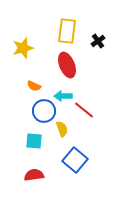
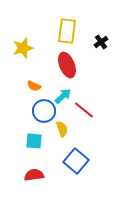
black cross: moved 3 px right, 1 px down
cyan arrow: rotated 138 degrees clockwise
blue square: moved 1 px right, 1 px down
